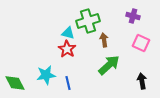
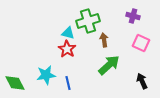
black arrow: rotated 14 degrees counterclockwise
